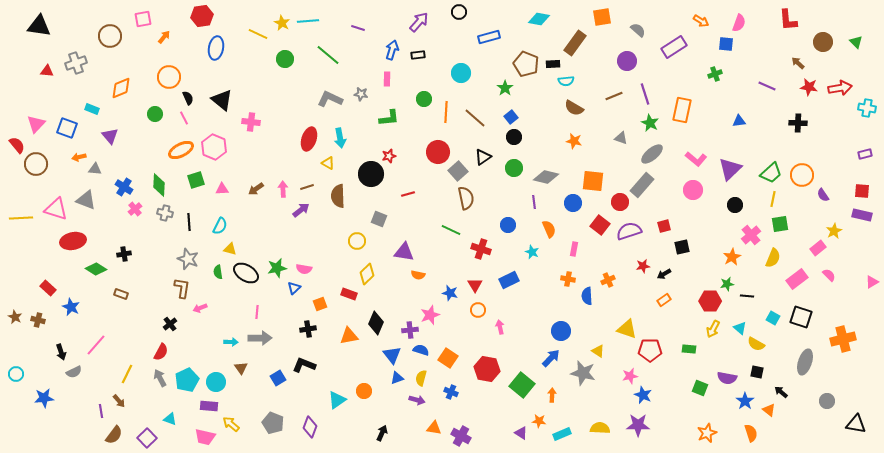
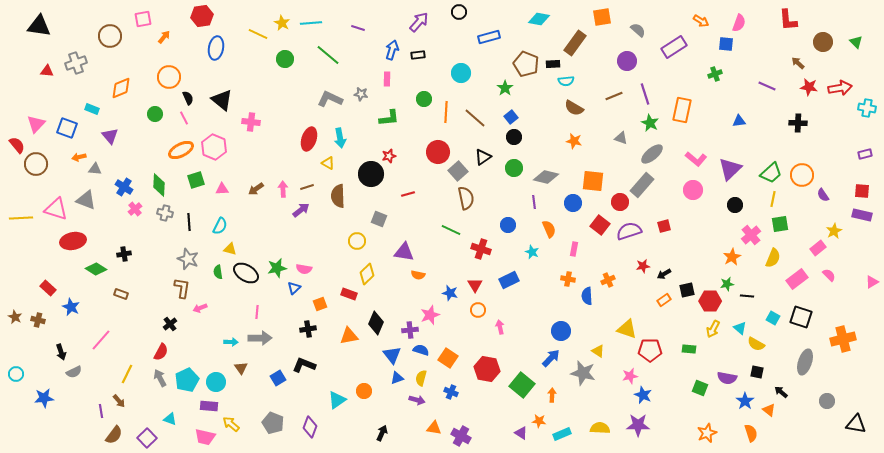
cyan line at (308, 21): moved 3 px right, 2 px down
black square at (682, 247): moved 5 px right, 43 px down
pink line at (96, 345): moved 5 px right, 5 px up
